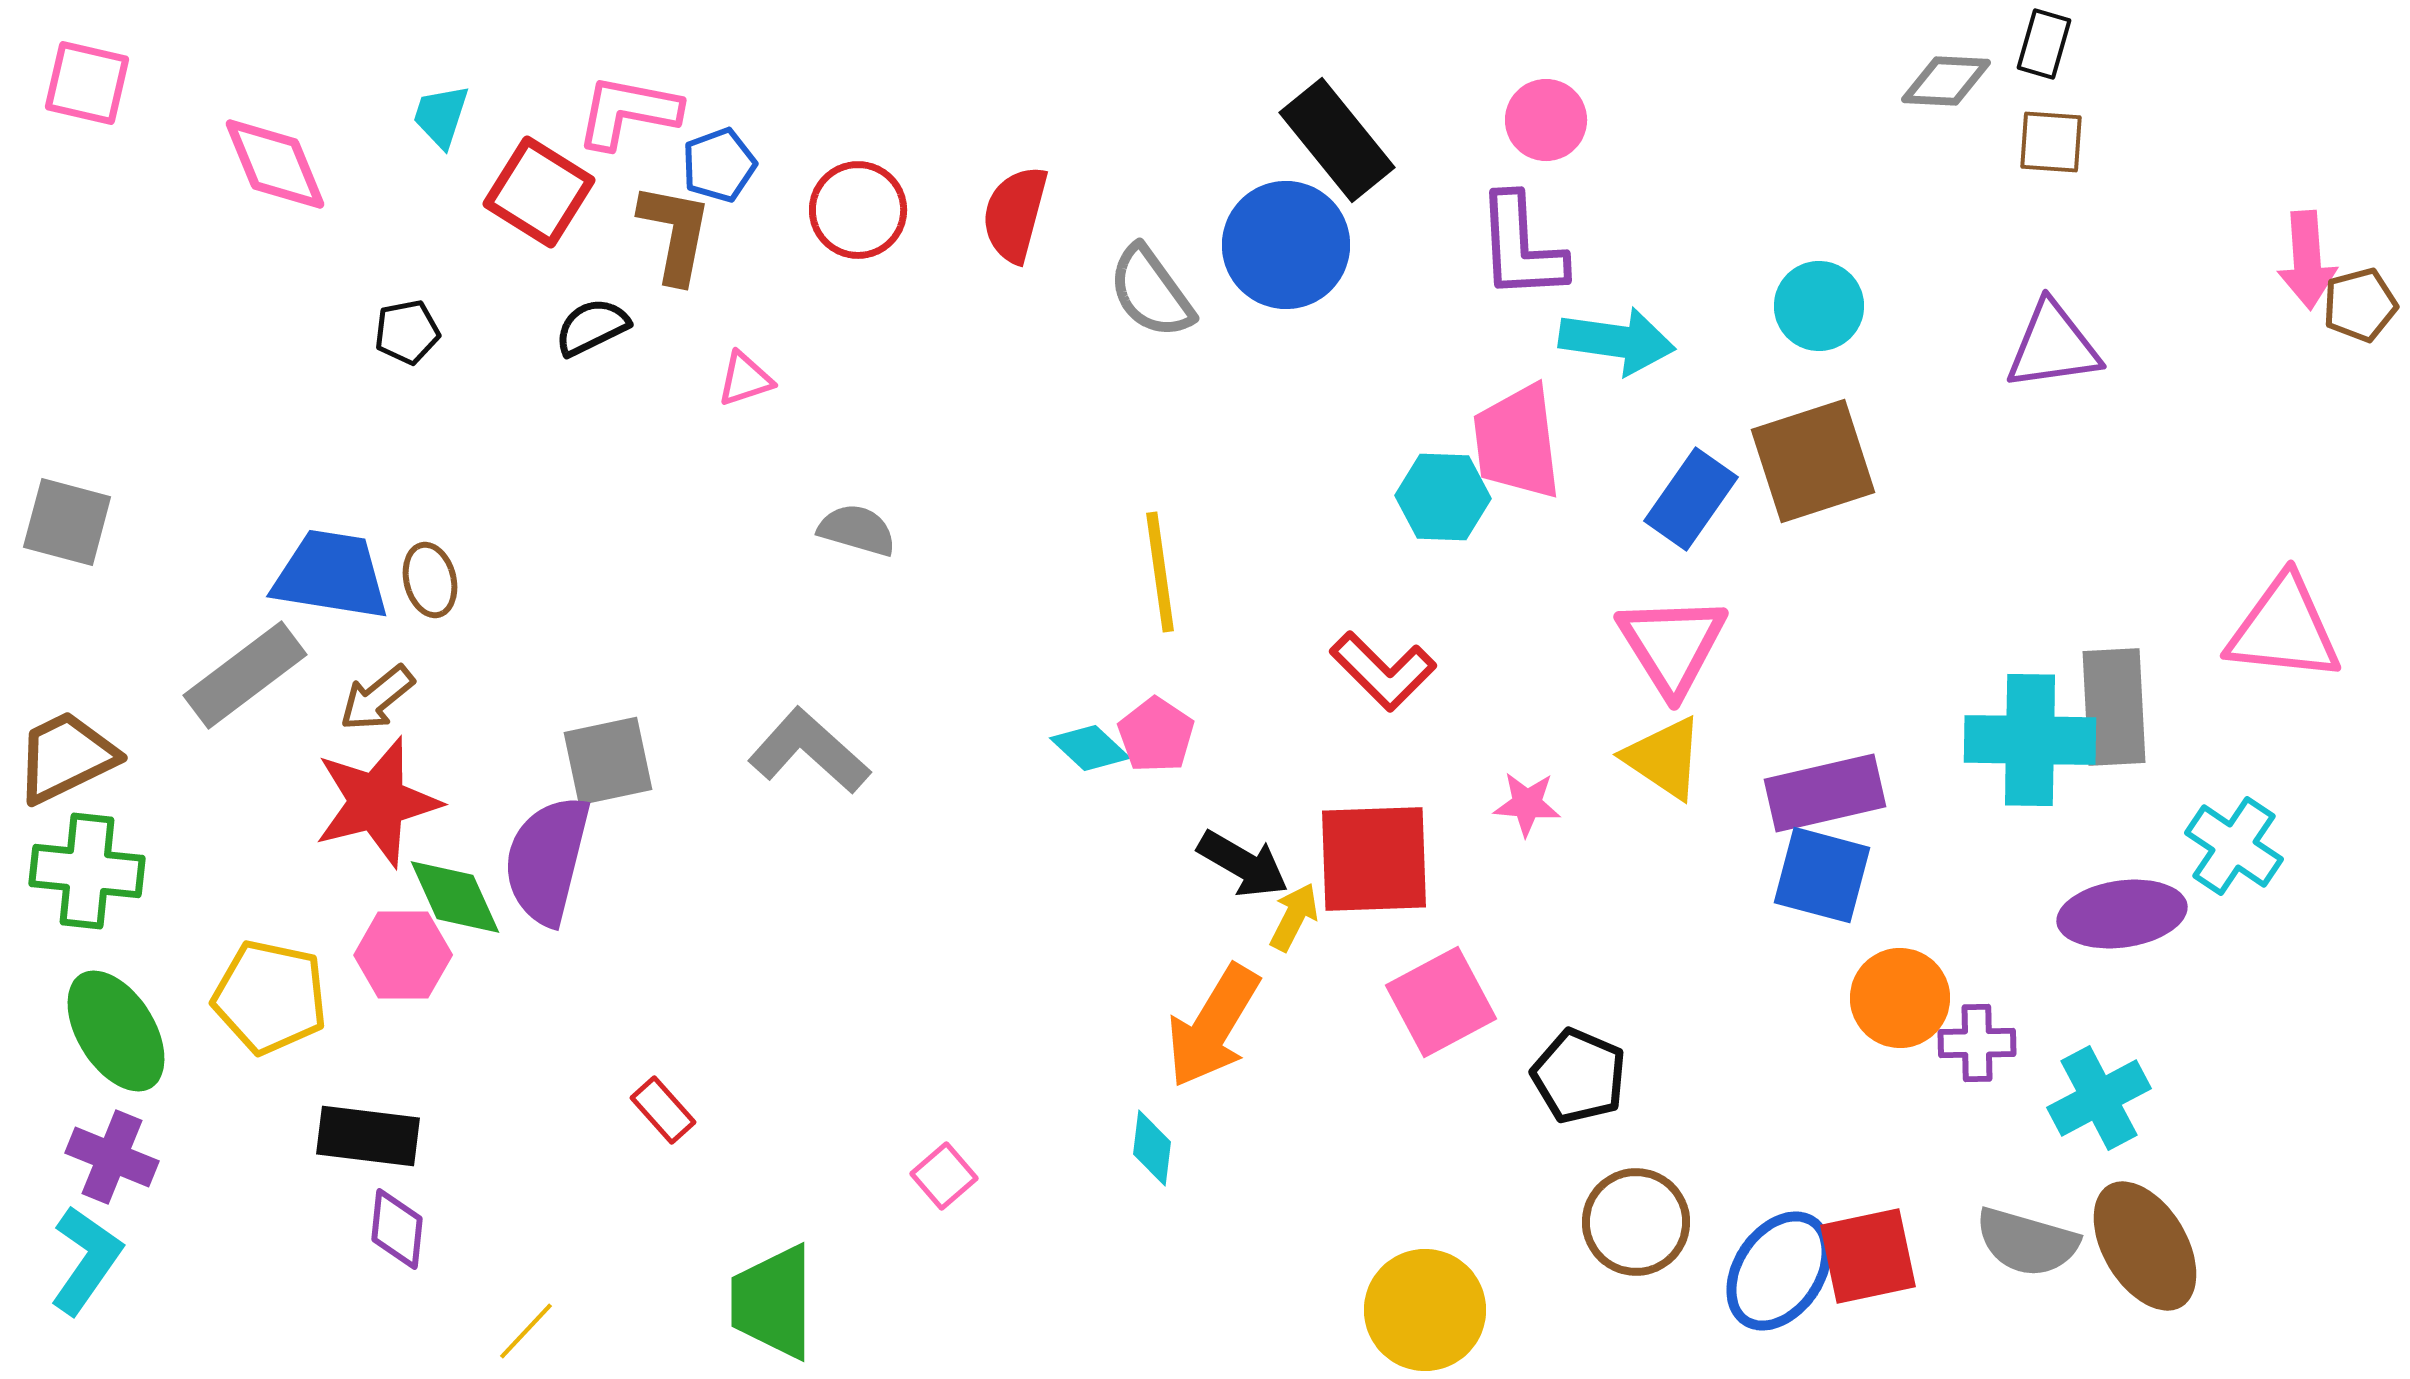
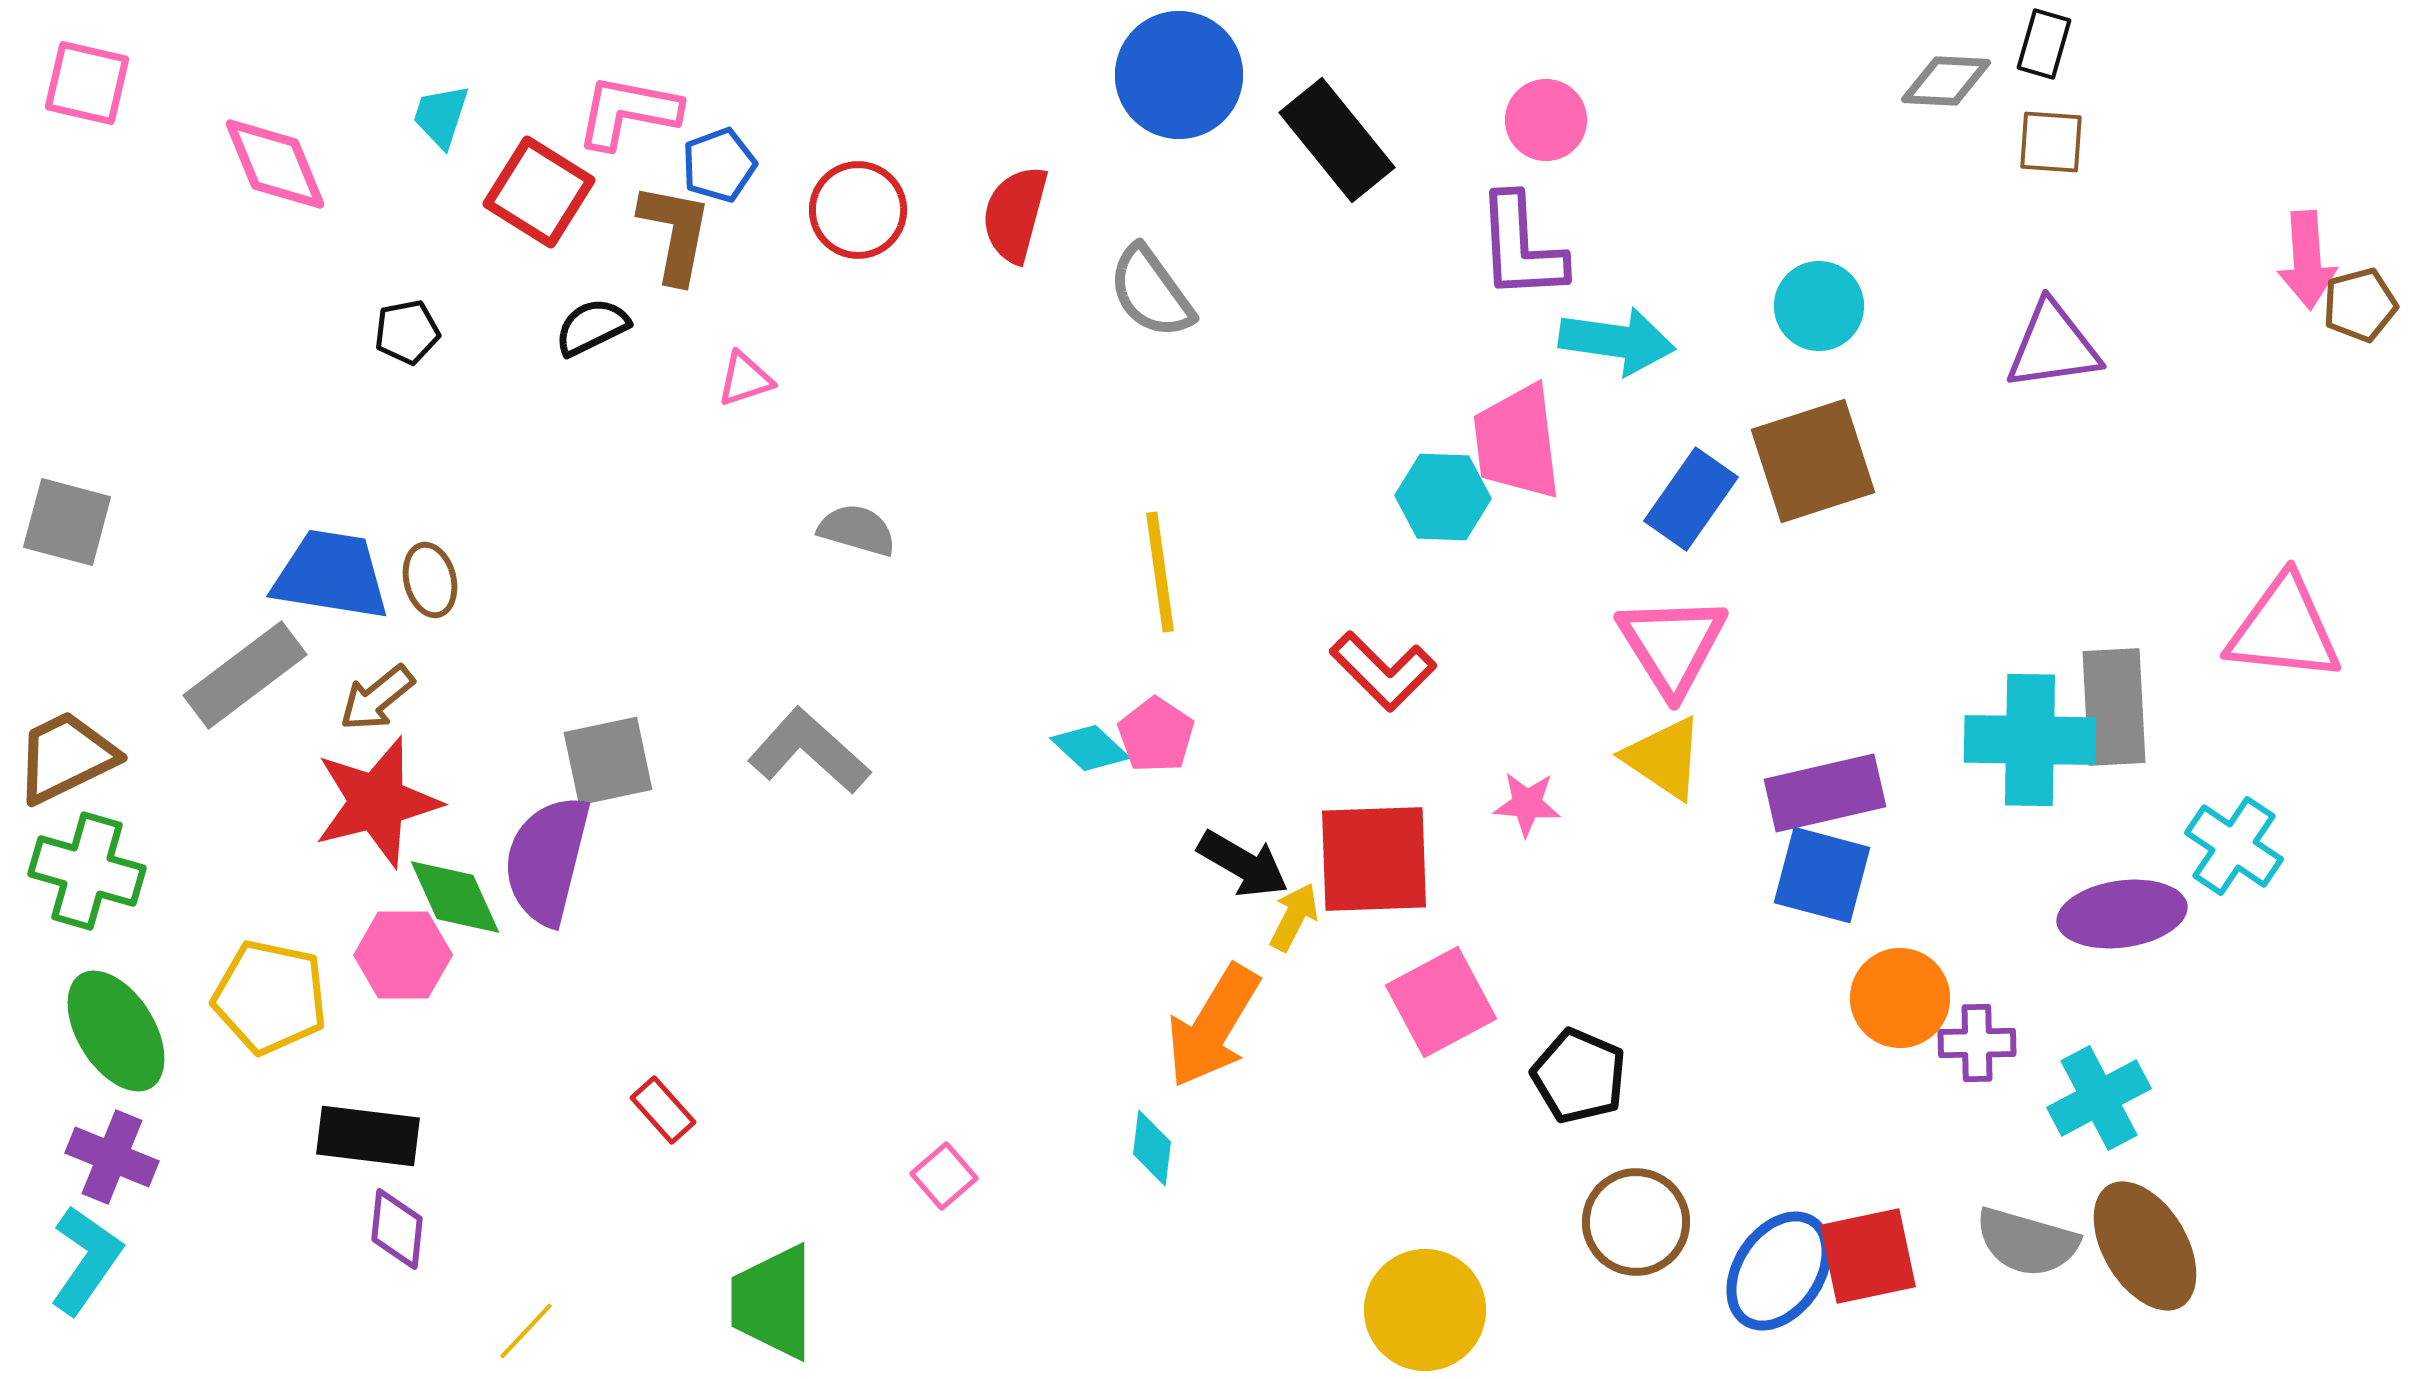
blue circle at (1286, 245): moved 107 px left, 170 px up
green cross at (87, 871): rotated 10 degrees clockwise
